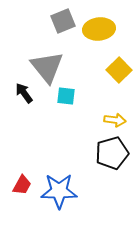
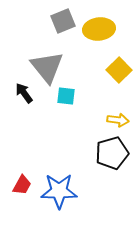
yellow arrow: moved 3 px right
